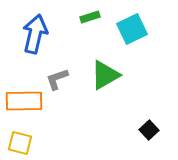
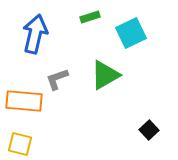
cyan square: moved 1 px left, 4 px down
orange rectangle: rotated 6 degrees clockwise
yellow square: moved 1 px down
